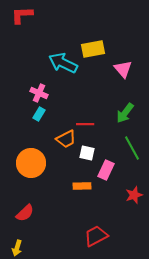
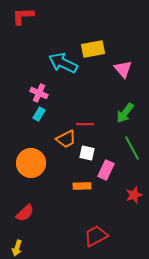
red L-shape: moved 1 px right, 1 px down
